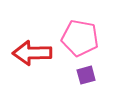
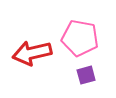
red arrow: rotated 12 degrees counterclockwise
